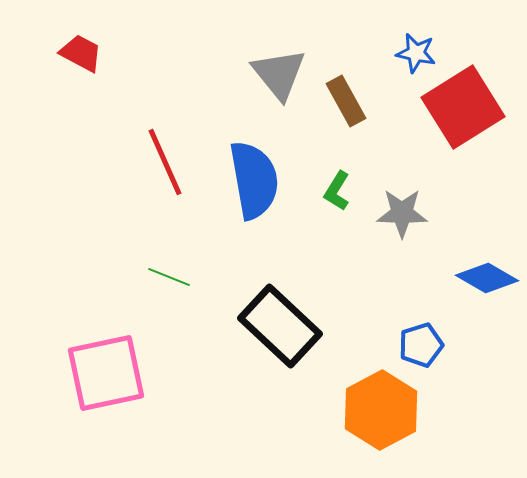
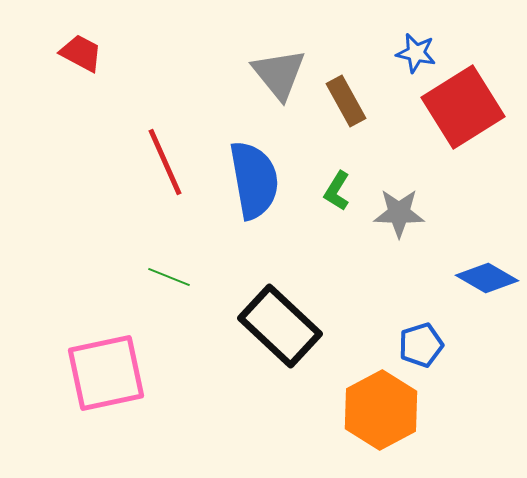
gray star: moved 3 px left
